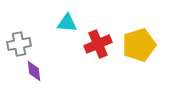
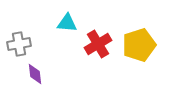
red cross: rotated 8 degrees counterclockwise
purple diamond: moved 1 px right, 3 px down
